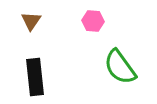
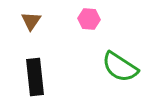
pink hexagon: moved 4 px left, 2 px up
green semicircle: rotated 21 degrees counterclockwise
